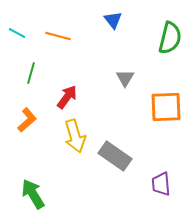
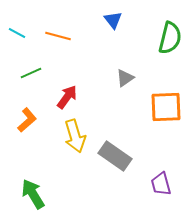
green line: rotated 50 degrees clockwise
gray triangle: rotated 24 degrees clockwise
purple trapezoid: rotated 10 degrees counterclockwise
